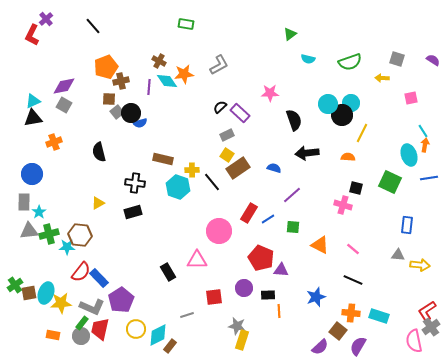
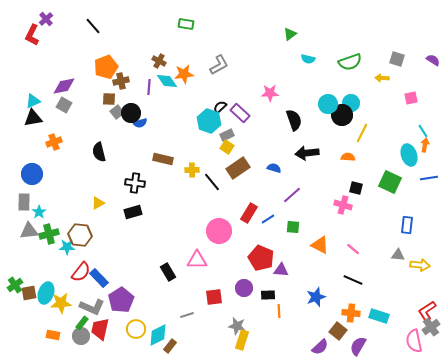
yellow square at (227, 155): moved 8 px up
cyan hexagon at (178, 187): moved 31 px right, 66 px up
